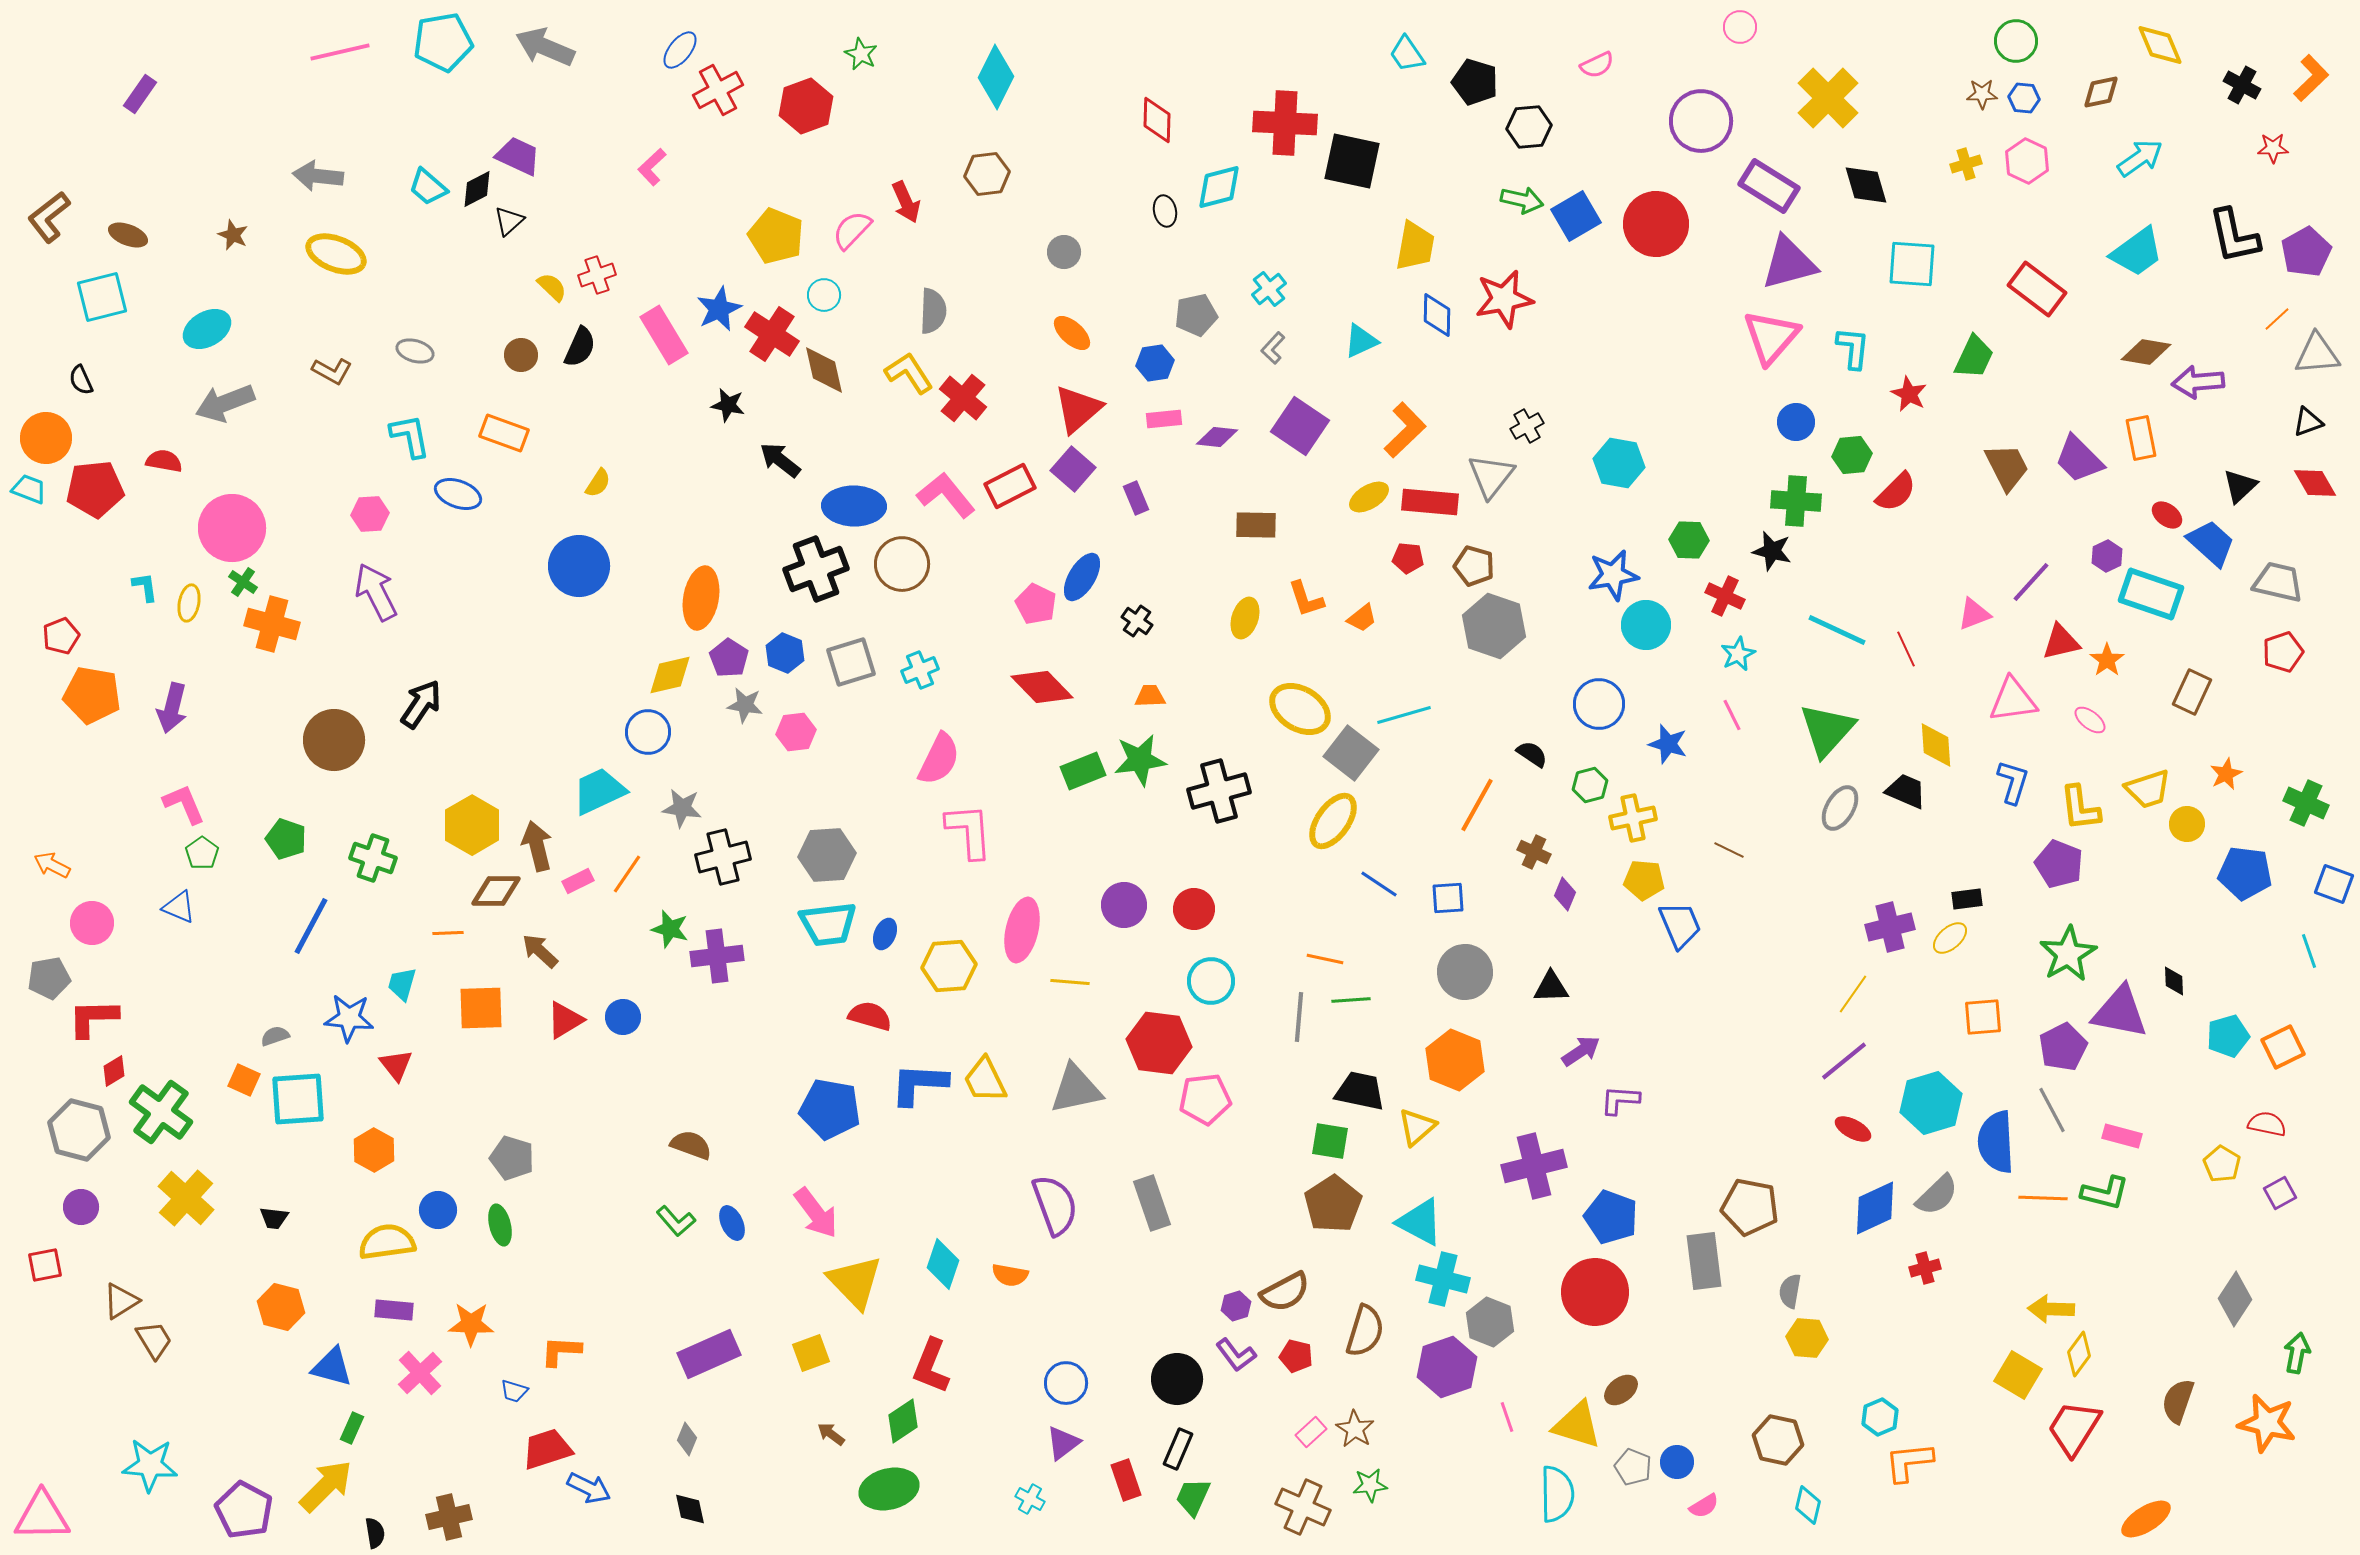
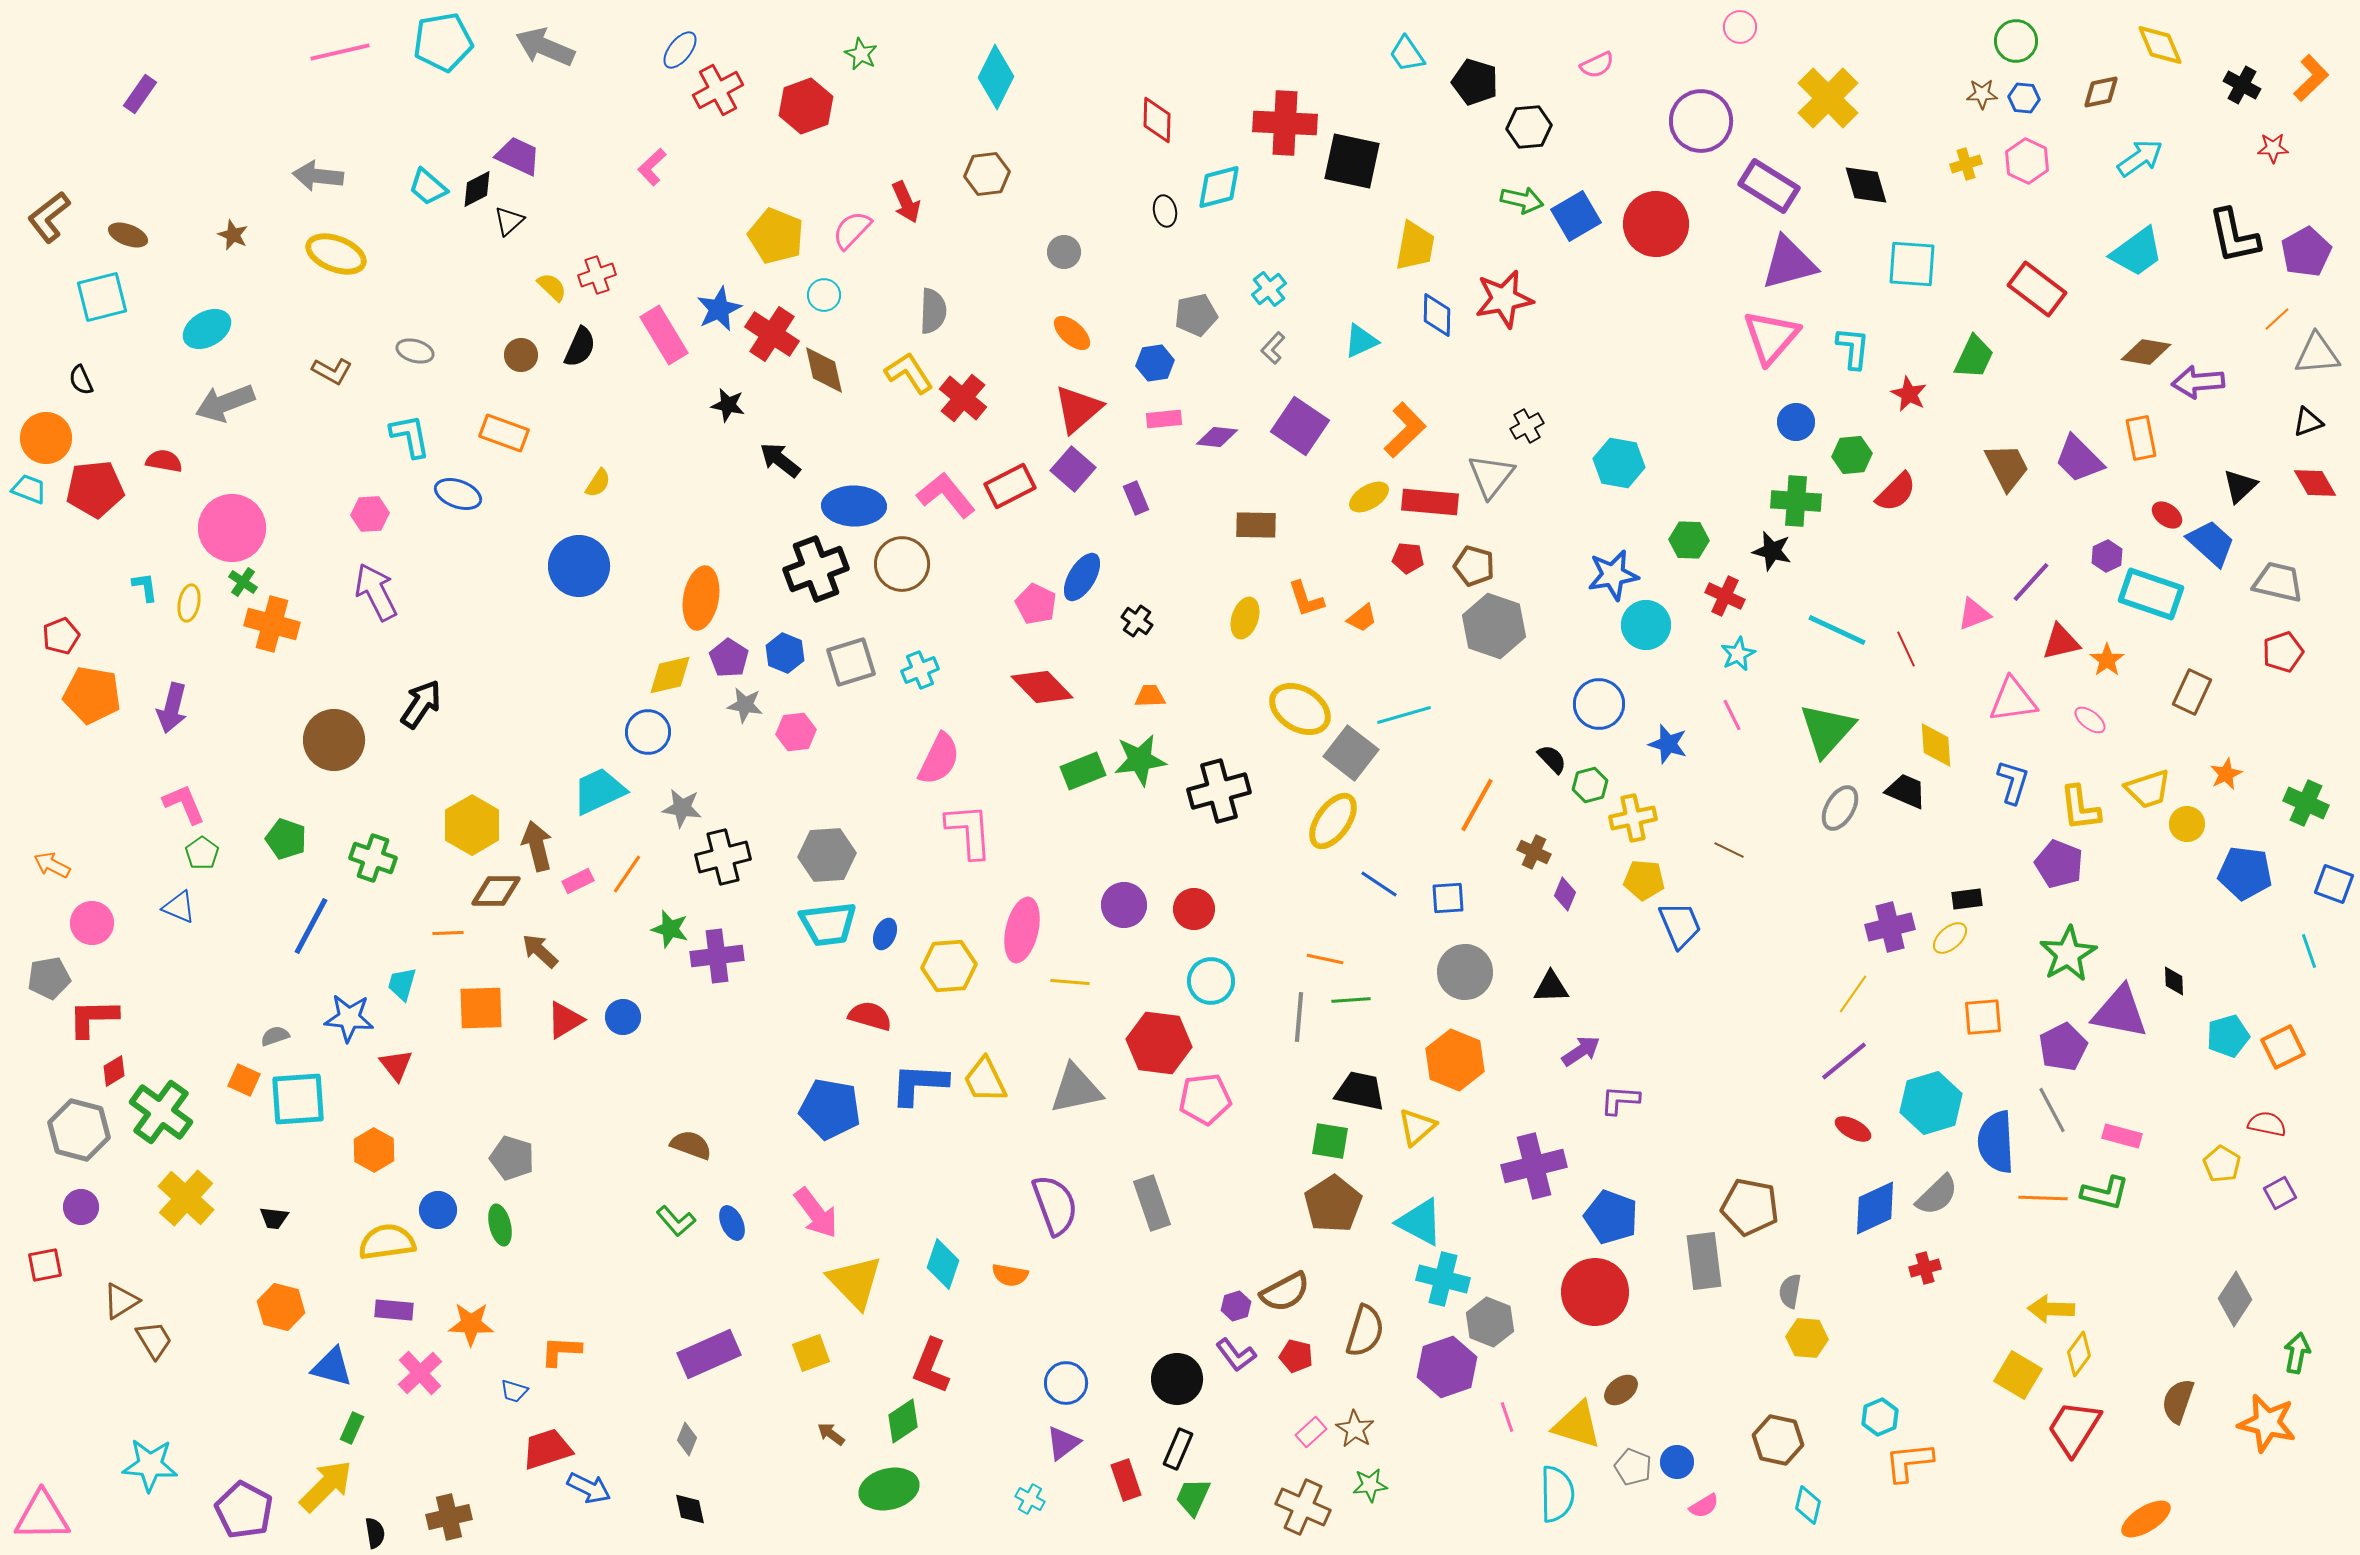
black semicircle at (1532, 754): moved 20 px right, 5 px down; rotated 12 degrees clockwise
